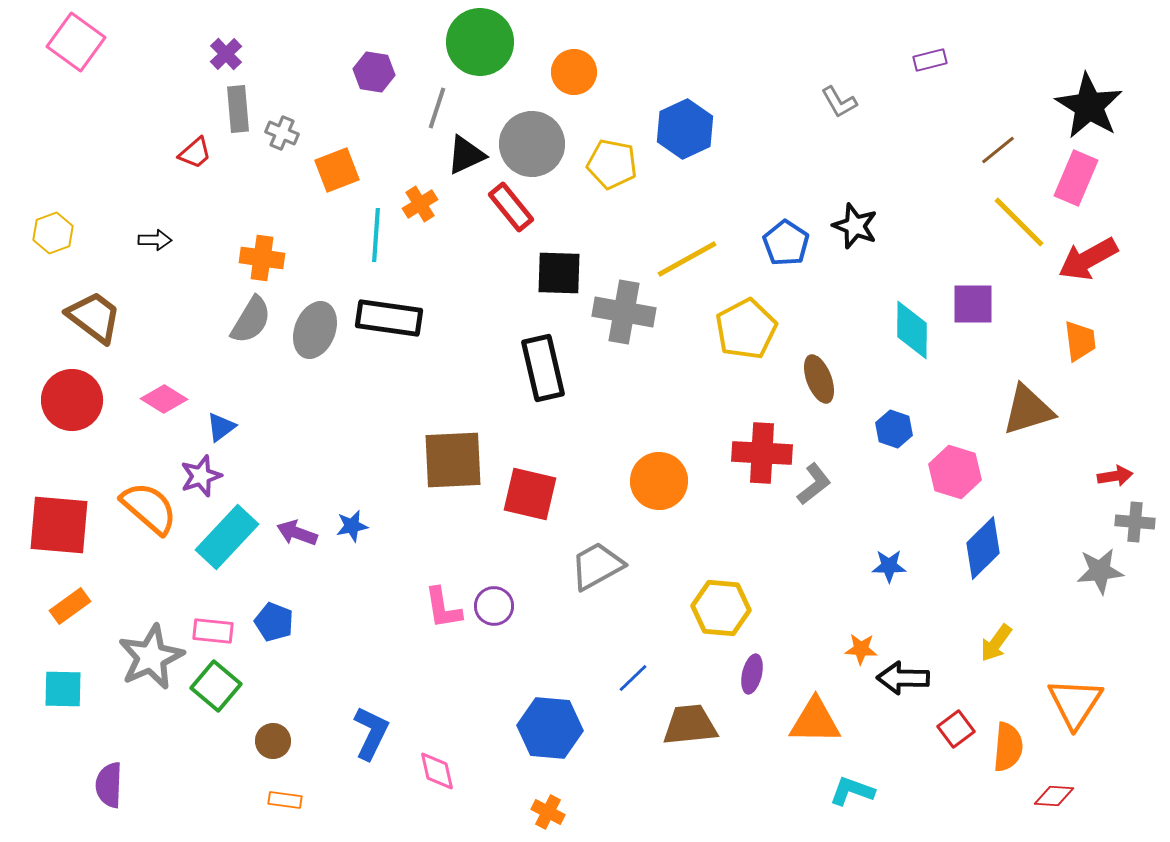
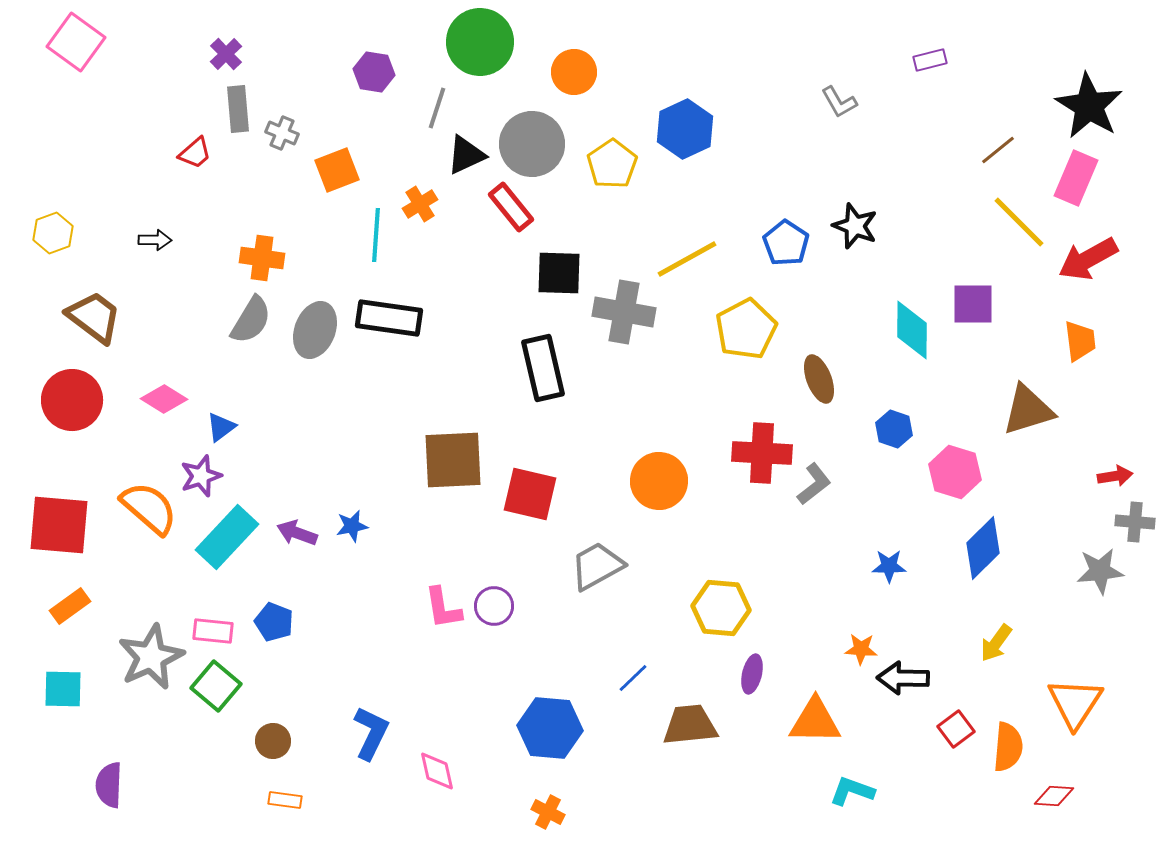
yellow pentagon at (612, 164): rotated 27 degrees clockwise
